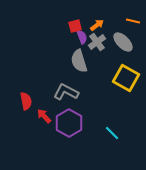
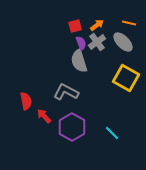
orange line: moved 4 px left, 2 px down
purple semicircle: moved 1 px left, 6 px down
purple hexagon: moved 3 px right, 4 px down
